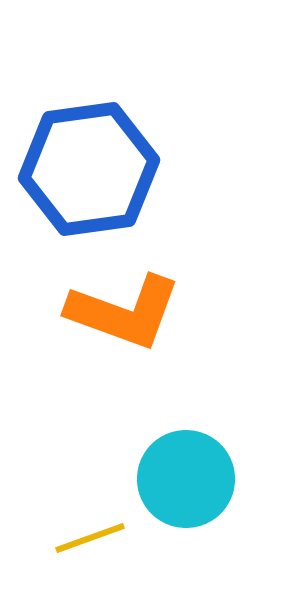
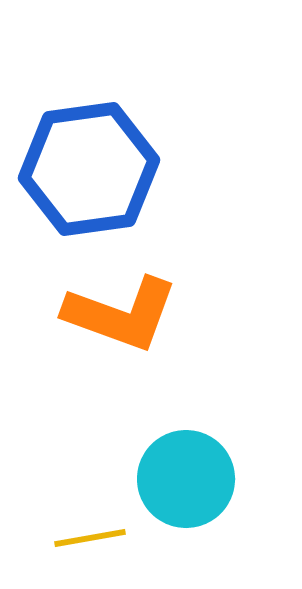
orange L-shape: moved 3 px left, 2 px down
yellow line: rotated 10 degrees clockwise
